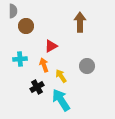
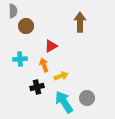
gray circle: moved 32 px down
yellow arrow: rotated 104 degrees clockwise
black cross: rotated 16 degrees clockwise
cyan arrow: moved 3 px right, 2 px down
